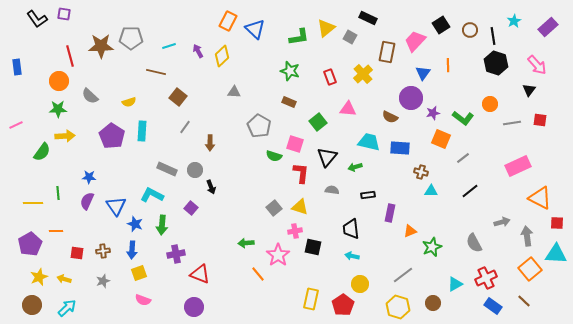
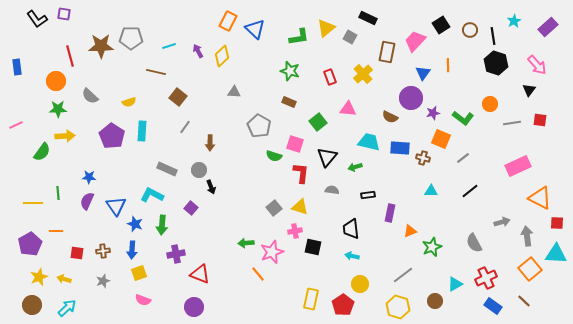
orange circle at (59, 81): moved 3 px left
gray circle at (195, 170): moved 4 px right
brown cross at (421, 172): moved 2 px right, 14 px up
pink star at (278, 255): moved 6 px left, 3 px up; rotated 15 degrees clockwise
brown circle at (433, 303): moved 2 px right, 2 px up
